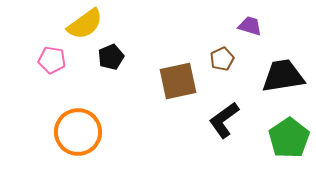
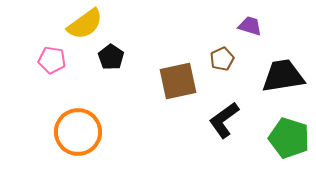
black pentagon: rotated 15 degrees counterclockwise
green pentagon: rotated 21 degrees counterclockwise
